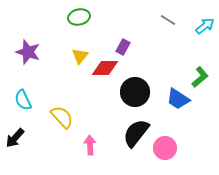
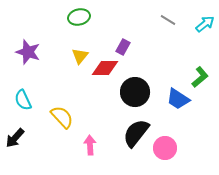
cyan arrow: moved 2 px up
